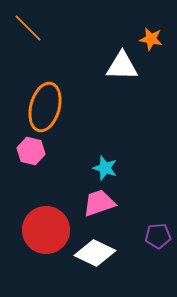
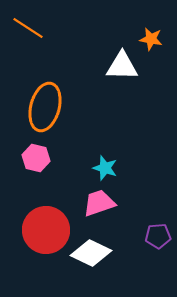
orange line: rotated 12 degrees counterclockwise
pink hexagon: moved 5 px right, 7 px down
white diamond: moved 4 px left
